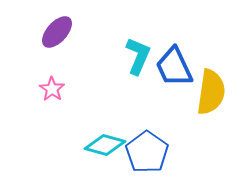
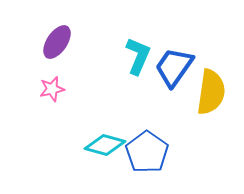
purple ellipse: moved 10 px down; rotated 8 degrees counterclockwise
blue trapezoid: rotated 60 degrees clockwise
pink star: rotated 25 degrees clockwise
